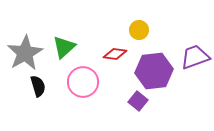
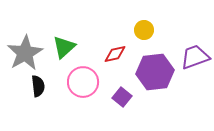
yellow circle: moved 5 px right
red diamond: rotated 20 degrees counterclockwise
purple hexagon: moved 1 px right, 1 px down
black semicircle: rotated 10 degrees clockwise
purple square: moved 16 px left, 4 px up
